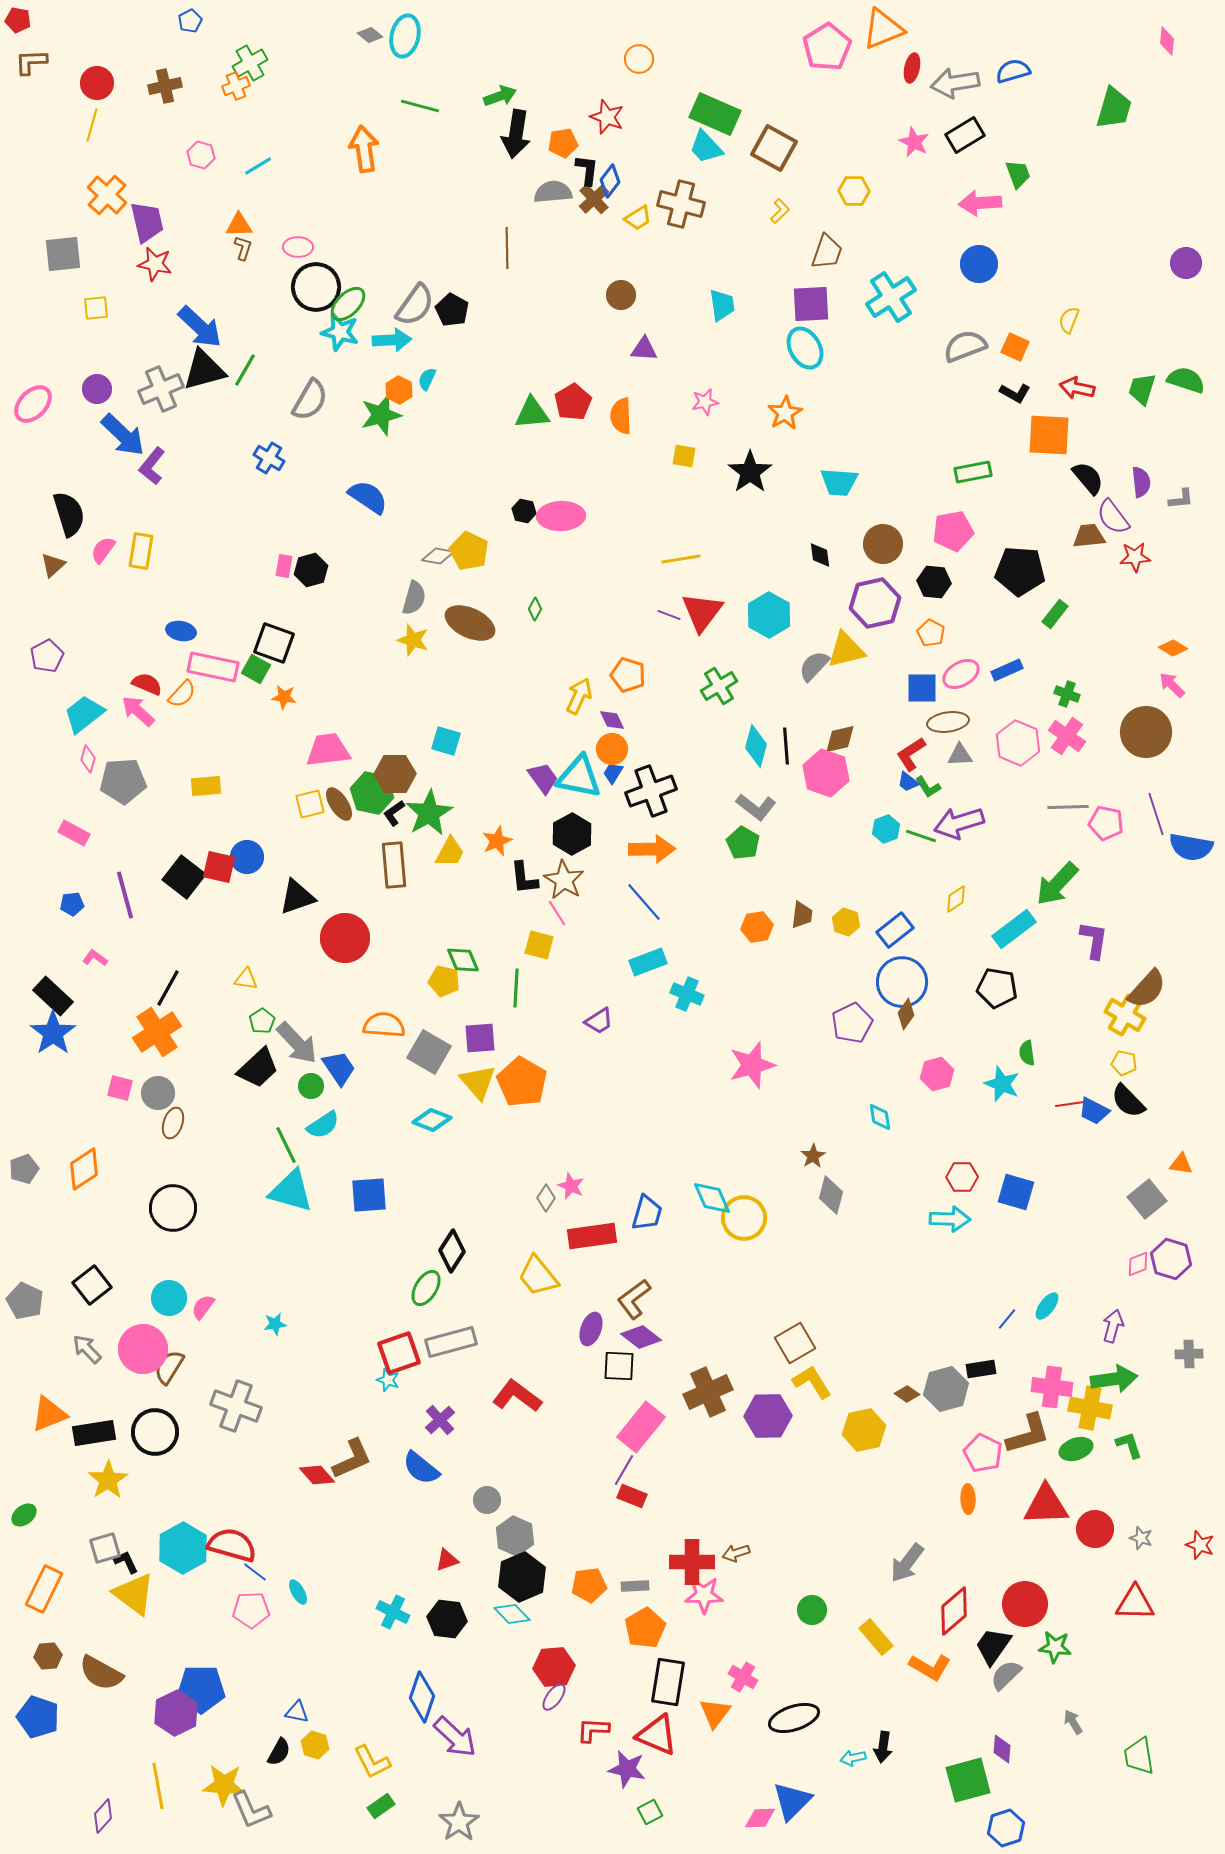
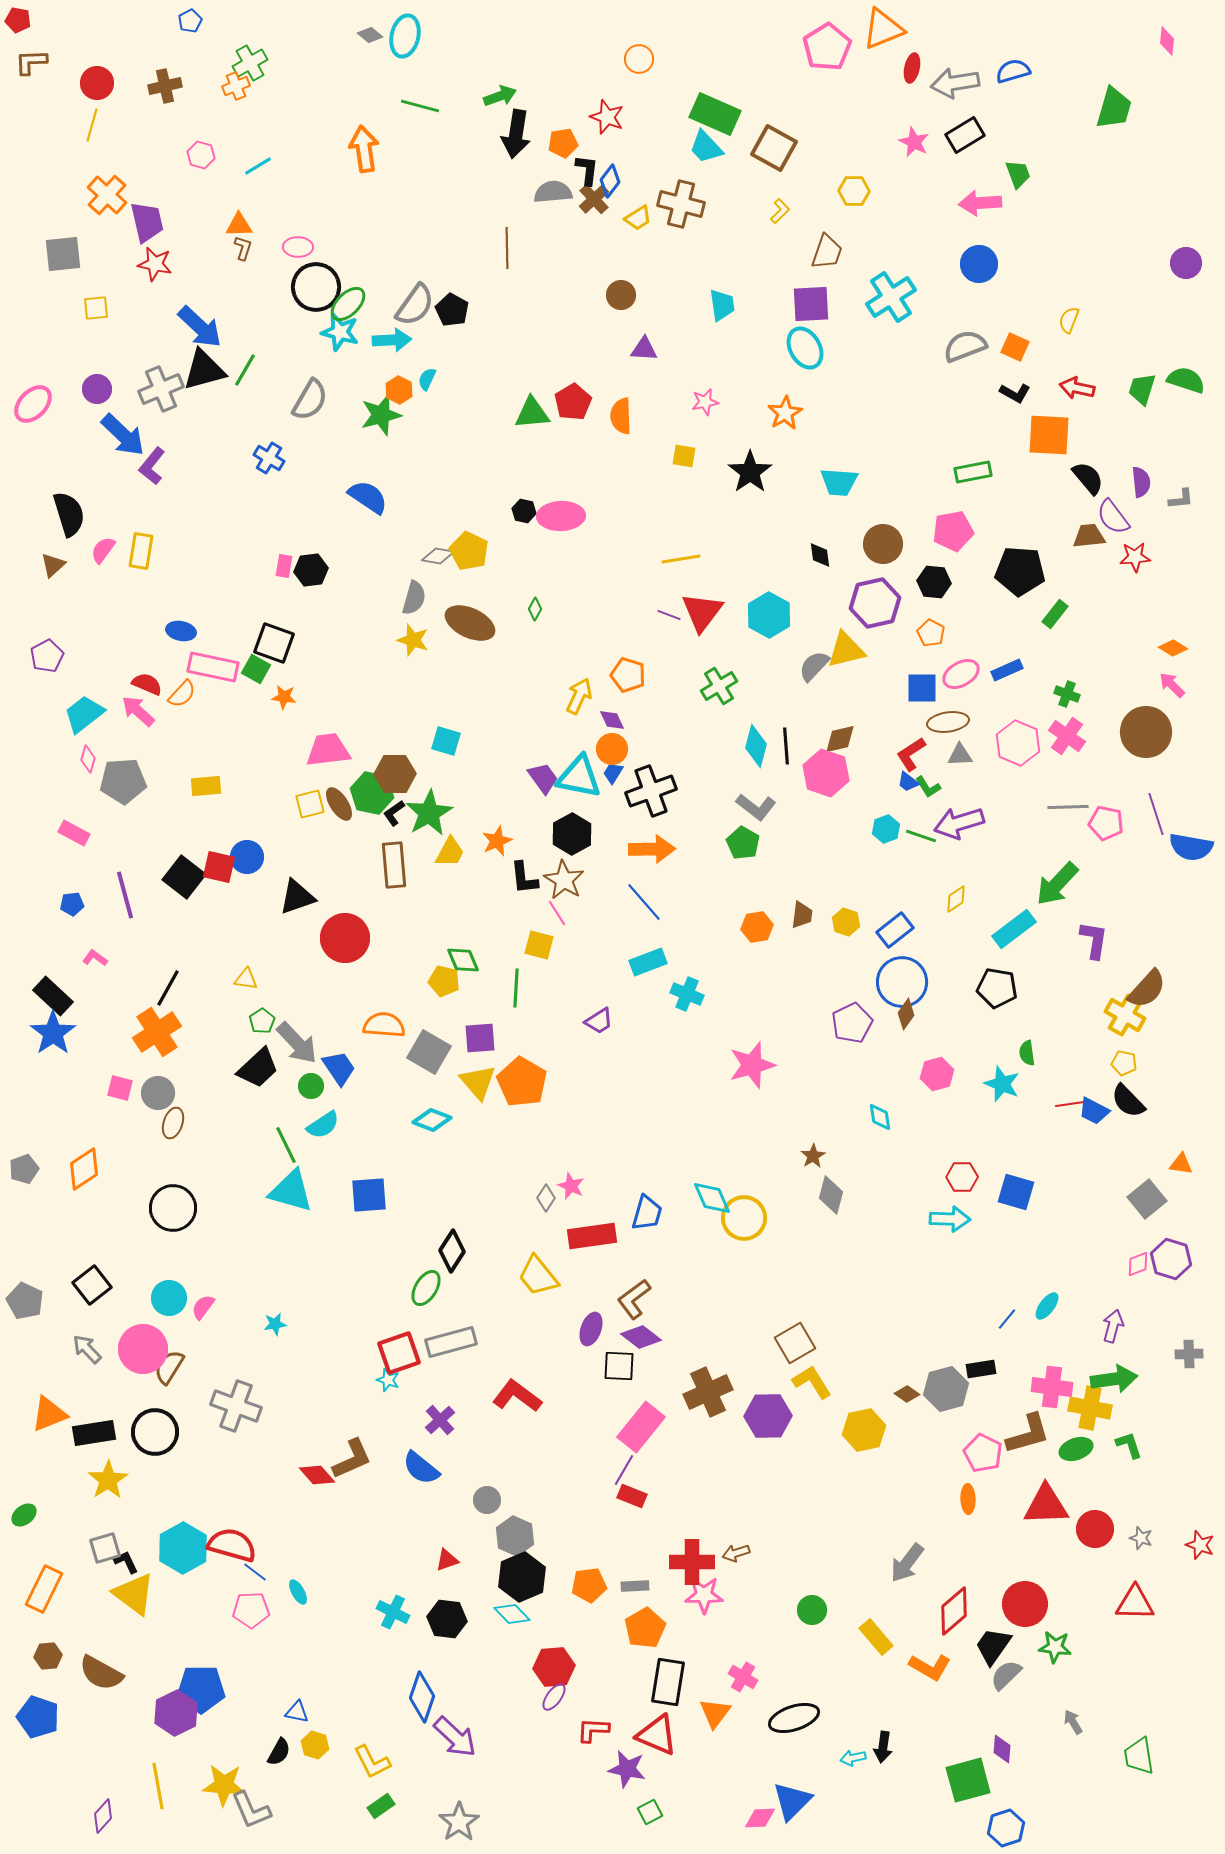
black hexagon at (311, 570): rotated 8 degrees clockwise
